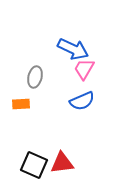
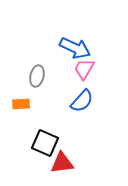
blue arrow: moved 2 px right, 1 px up
gray ellipse: moved 2 px right, 1 px up
blue semicircle: rotated 25 degrees counterclockwise
black square: moved 11 px right, 22 px up
